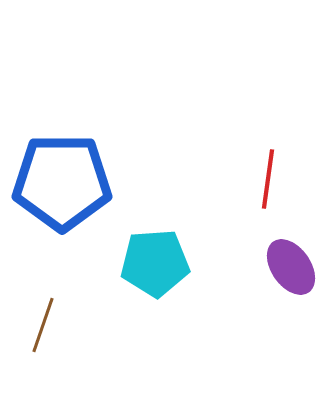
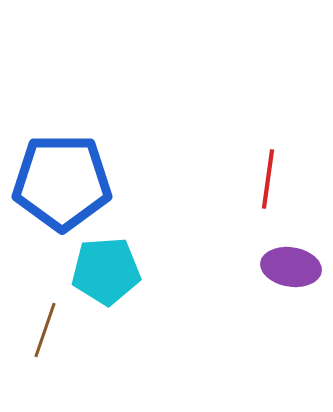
cyan pentagon: moved 49 px left, 8 px down
purple ellipse: rotated 46 degrees counterclockwise
brown line: moved 2 px right, 5 px down
